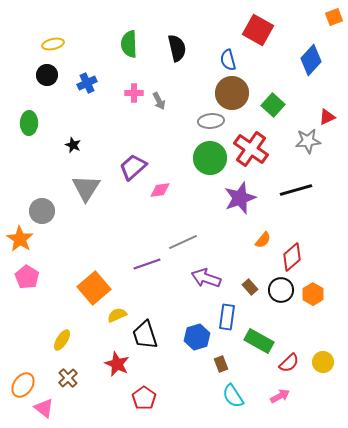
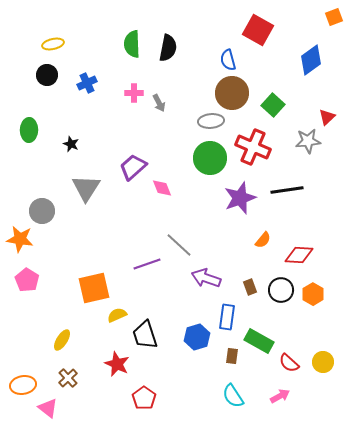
green semicircle at (129, 44): moved 3 px right
black semicircle at (177, 48): moved 9 px left; rotated 24 degrees clockwise
blue diamond at (311, 60): rotated 12 degrees clockwise
gray arrow at (159, 101): moved 2 px down
red triangle at (327, 117): rotated 18 degrees counterclockwise
green ellipse at (29, 123): moved 7 px down
black star at (73, 145): moved 2 px left, 1 px up
red cross at (251, 149): moved 2 px right, 2 px up; rotated 12 degrees counterclockwise
pink diamond at (160, 190): moved 2 px right, 2 px up; rotated 75 degrees clockwise
black line at (296, 190): moved 9 px left; rotated 8 degrees clockwise
orange star at (20, 239): rotated 24 degrees counterclockwise
gray line at (183, 242): moved 4 px left, 3 px down; rotated 68 degrees clockwise
red diamond at (292, 257): moved 7 px right, 2 px up; rotated 44 degrees clockwise
pink pentagon at (27, 277): moved 3 px down
brown rectangle at (250, 287): rotated 21 degrees clockwise
orange square at (94, 288): rotated 28 degrees clockwise
red semicircle at (289, 363): rotated 85 degrees clockwise
brown rectangle at (221, 364): moved 11 px right, 8 px up; rotated 28 degrees clockwise
orange ellipse at (23, 385): rotated 45 degrees clockwise
pink triangle at (44, 408): moved 4 px right
